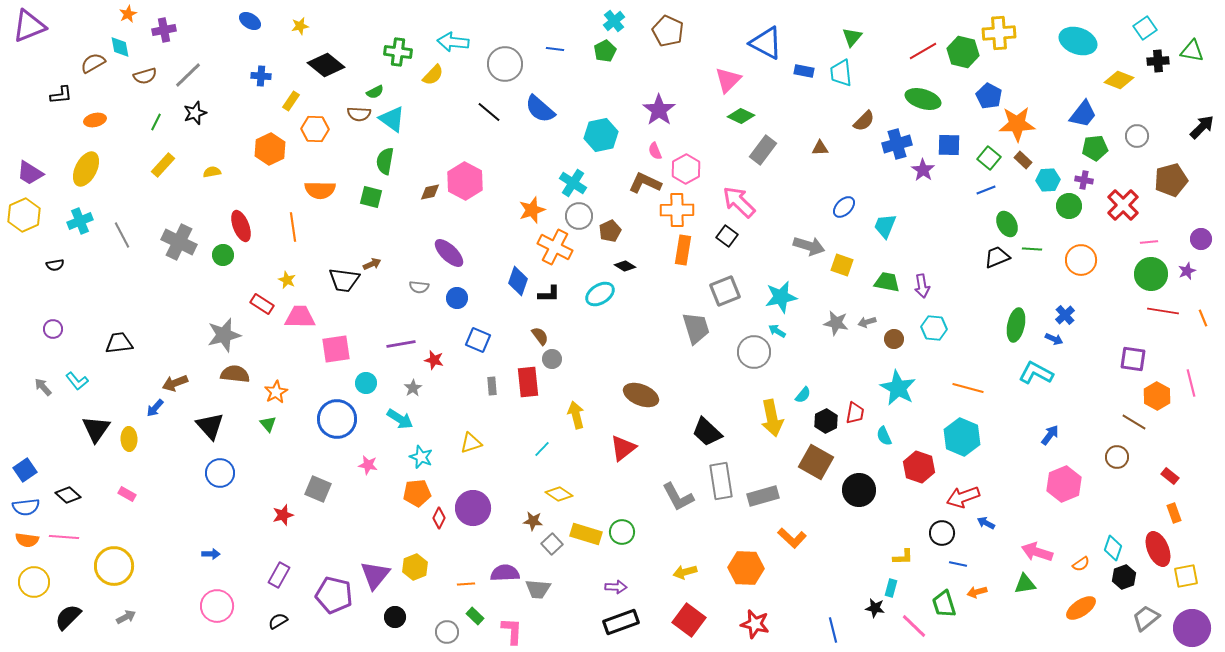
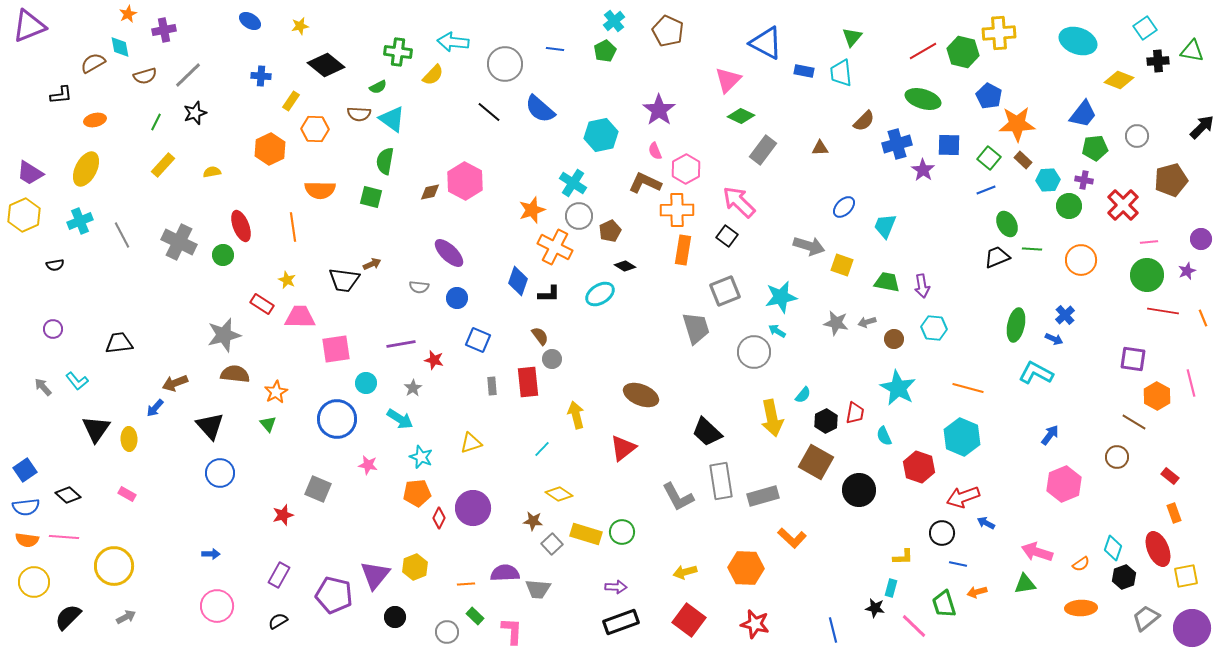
green semicircle at (375, 92): moved 3 px right, 5 px up
green circle at (1151, 274): moved 4 px left, 1 px down
orange ellipse at (1081, 608): rotated 32 degrees clockwise
